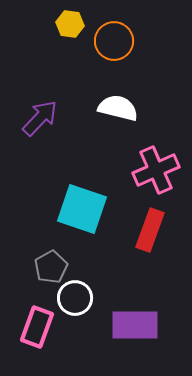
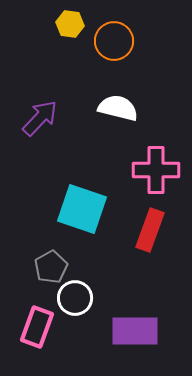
pink cross: rotated 24 degrees clockwise
purple rectangle: moved 6 px down
